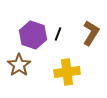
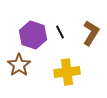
black line: moved 2 px right, 2 px up; rotated 48 degrees counterclockwise
